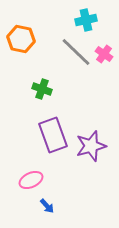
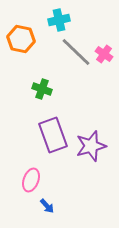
cyan cross: moved 27 px left
pink ellipse: rotated 45 degrees counterclockwise
